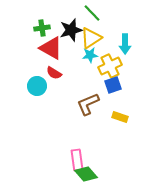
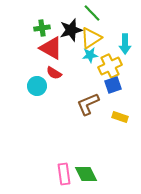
pink rectangle: moved 13 px left, 14 px down
green diamond: rotated 15 degrees clockwise
